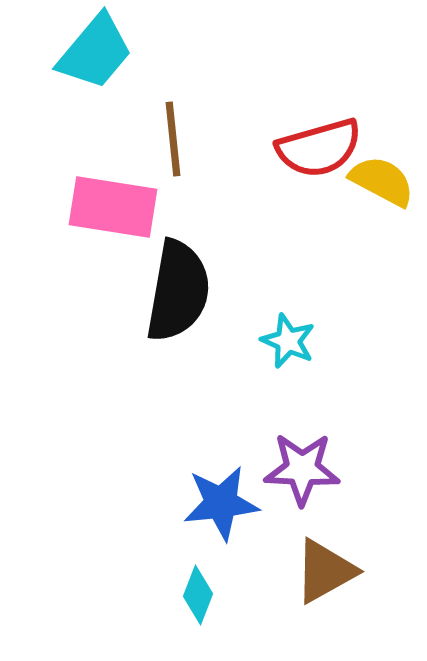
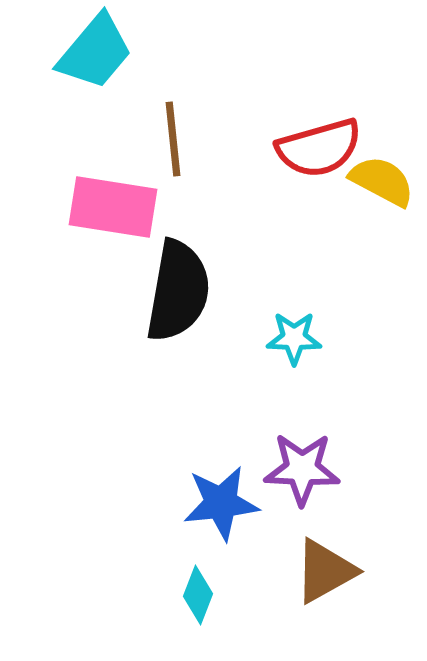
cyan star: moved 6 px right, 3 px up; rotated 22 degrees counterclockwise
